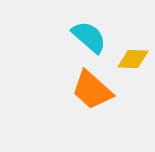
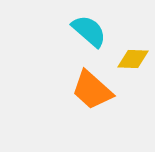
cyan semicircle: moved 6 px up
